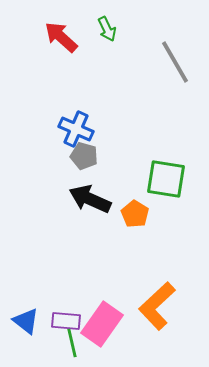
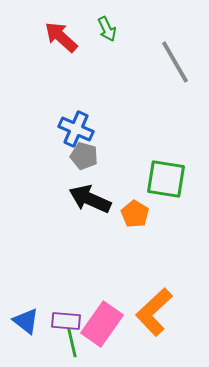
orange L-shape: moved 3 px left, 6 px down
